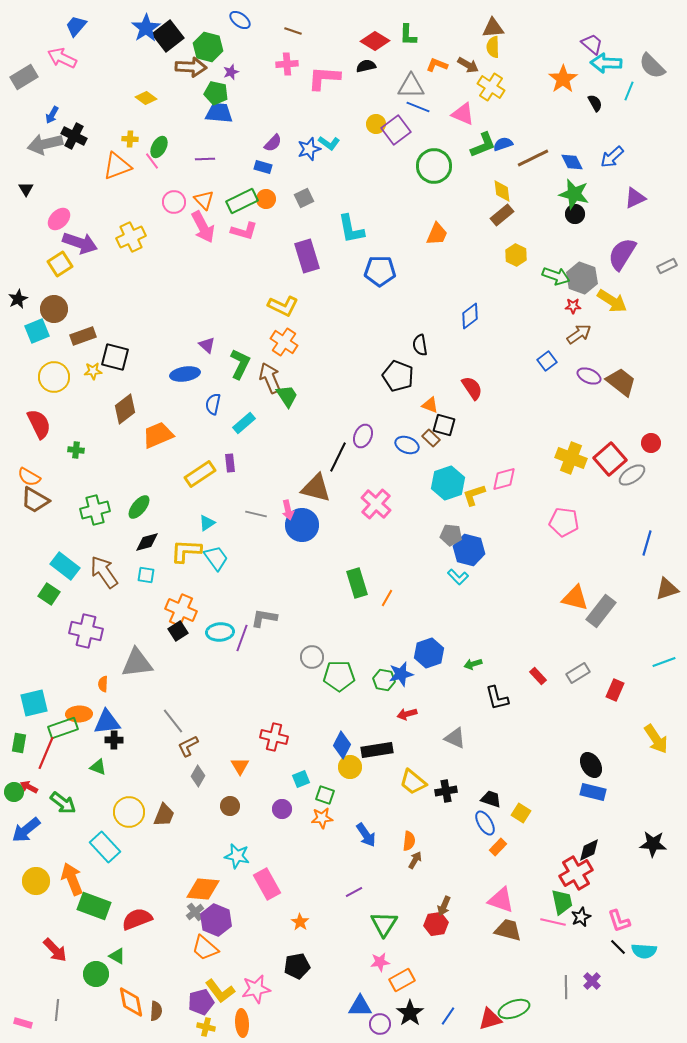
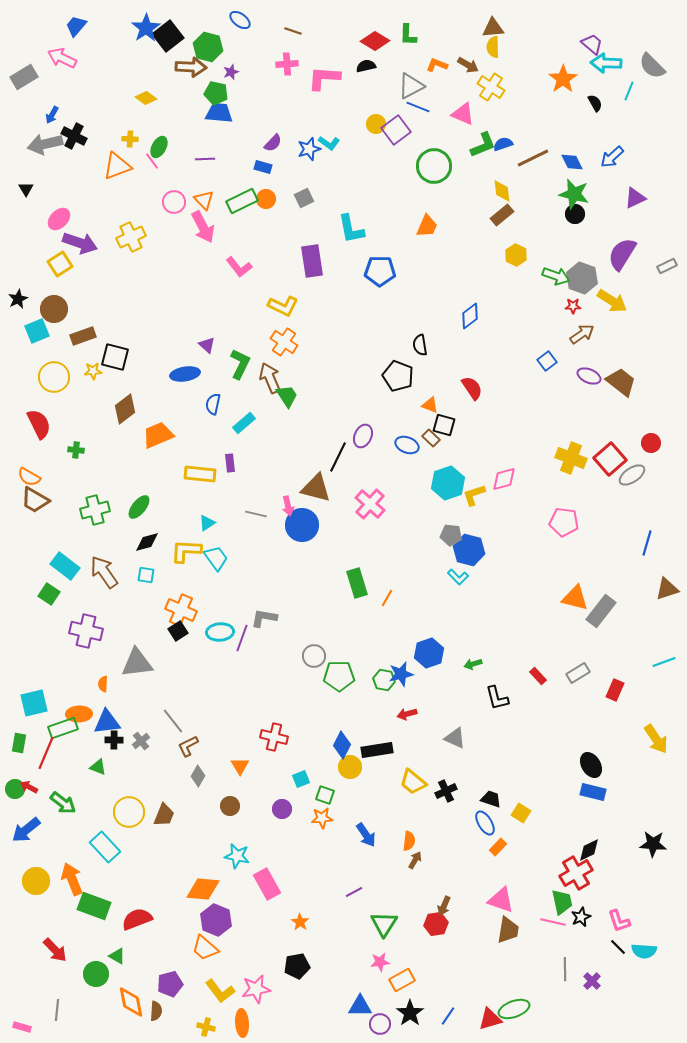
gray triangle at (411, 86): rotated 28 degrees counterclockwise
pink L-shape at (244, 231): moved 5 px left, 36 px down; rotated 36 degrees clockwise
orange trapezoid at (437, 234): moved 10 px left, 8 px up
purple rectangle at (307, 256): moved 5 px right, 5 px down; rotated 8 degrees clockwise
brown arrow at (579, 334): moved 3 px right
yellow rectangle at (200, 474): rotated 40 degrees clockwise
pink cross at (376, 504): moved 6 px left
pink arrow at (288, 510): moved 4 px up
gray circle at (312, 657): moved 2 px right, 1 px up
black cross at (446, 791): rotated 15 degrees counterclockwise
green circle at (14, 792): moved 1 px right, 3 px up
gray cross at (195, 912): moved 54 px left, 171 px up
brown trapezoid at (508, 930): rotated 84 degrees clockwise
gray line at (566, 987): moved 1 px left, 18 px up
purple pentagon at (201, 1002): moved 31 px left, 18 px up
pink rectangle at (23, 1023): moved 1 px left, 4 px down
